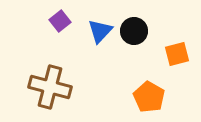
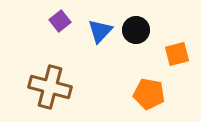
black circle: moved 2 px right, 1 px up
orange pentagon: moved 3 px up; rotated 20 degrees counterclockwise
